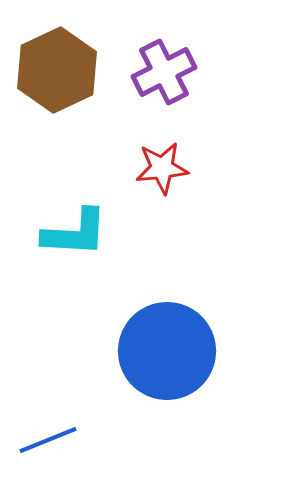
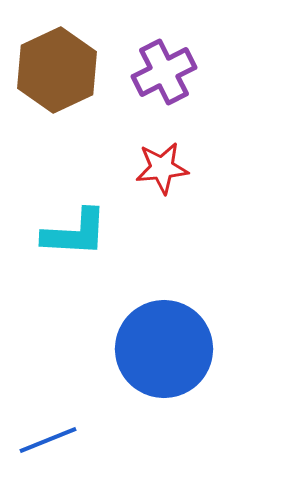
blue circle: moved 3 px left, 2 px up
